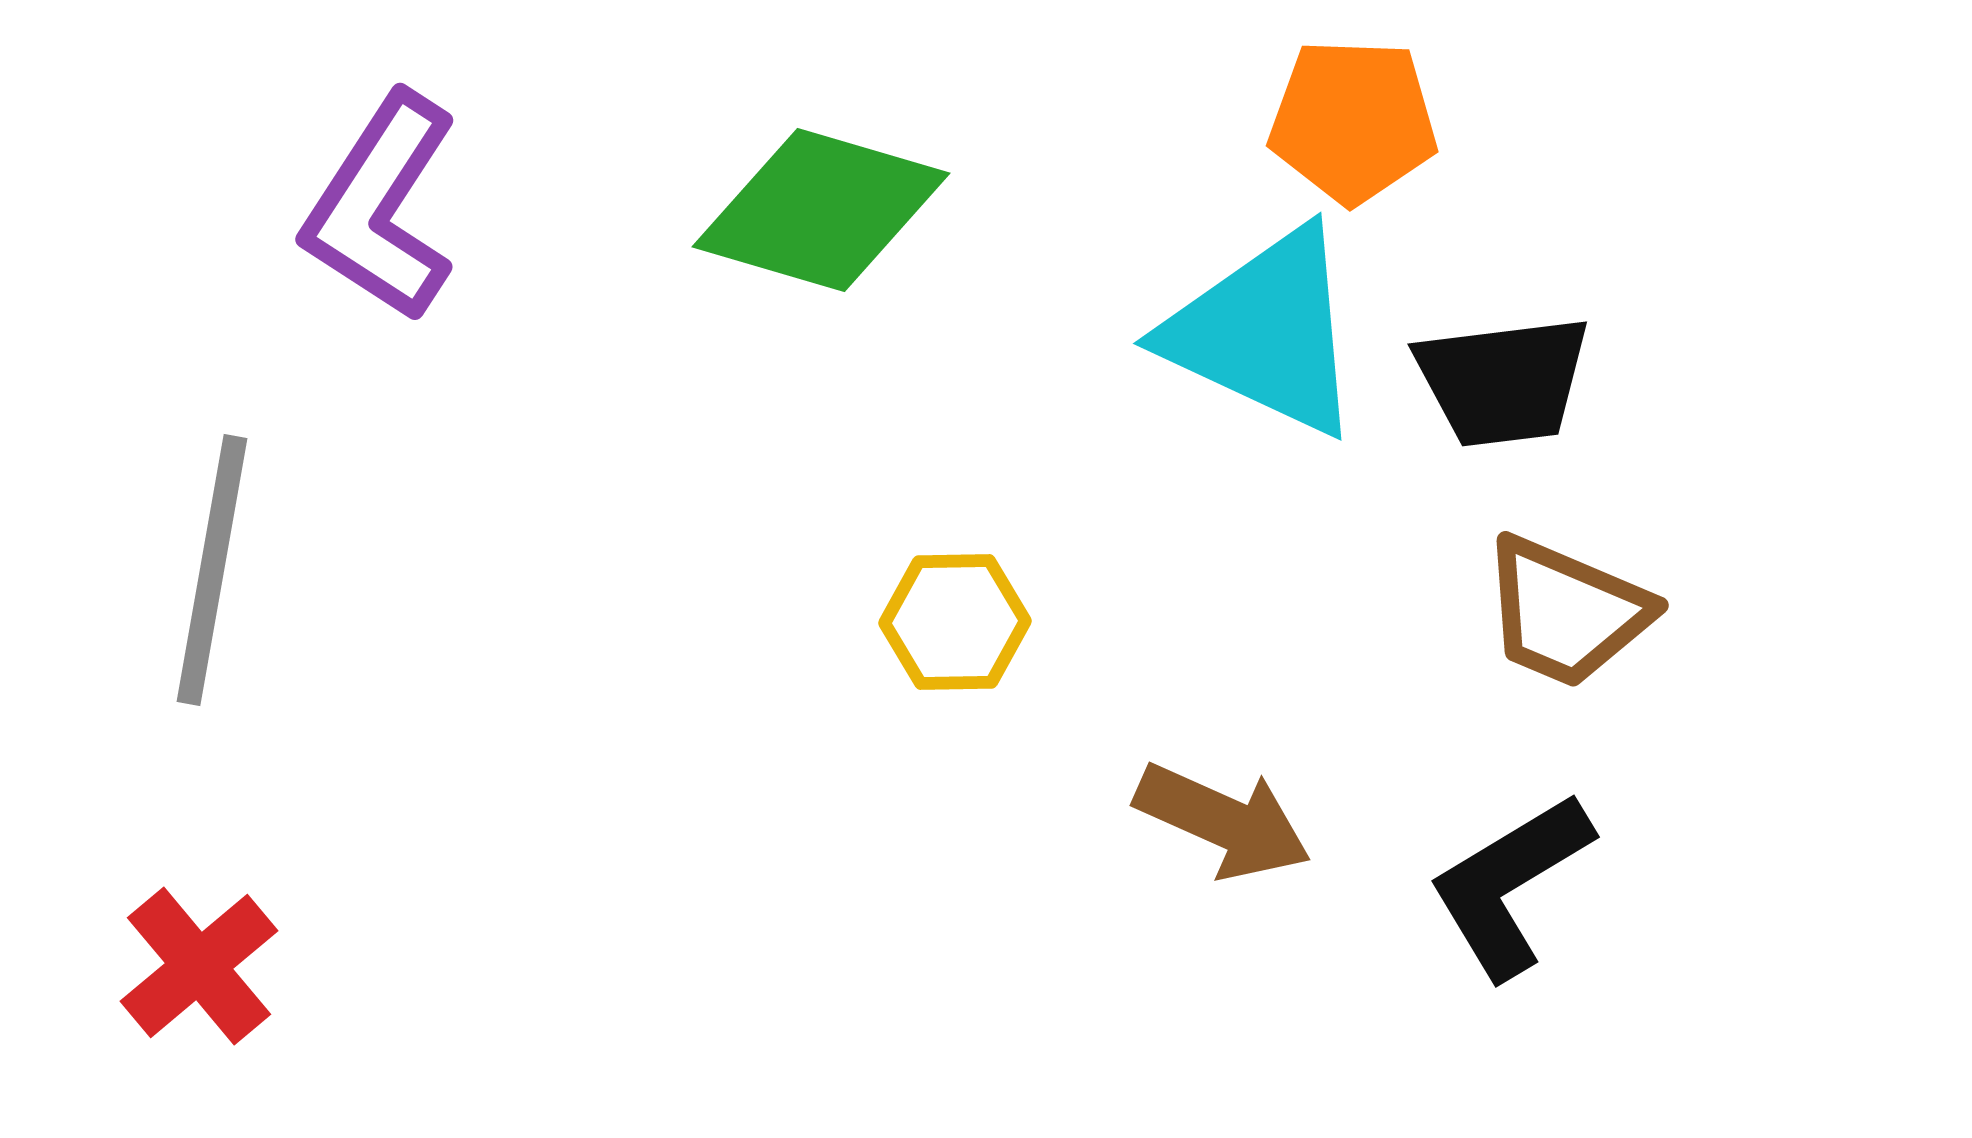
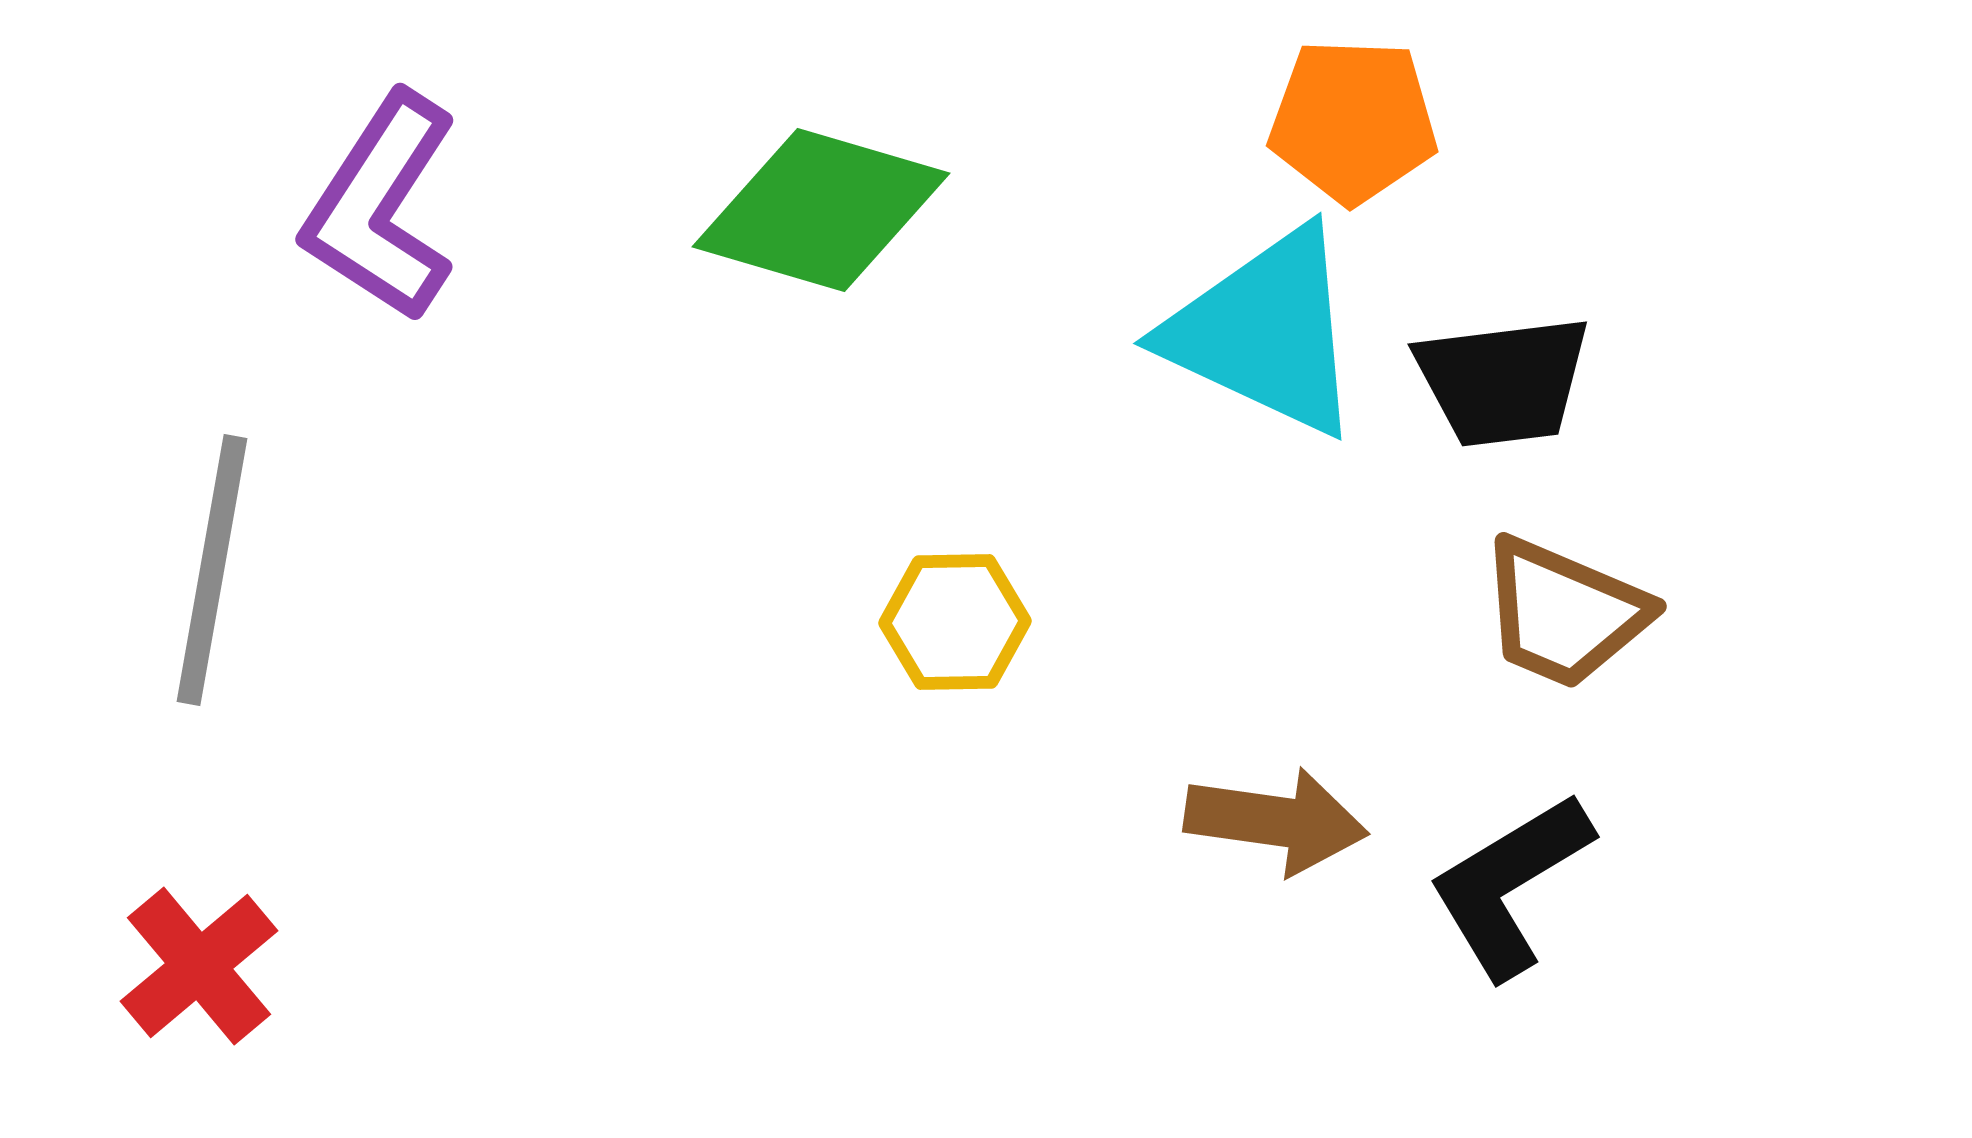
brown trapezoid: moved 2 px left, 1 px down
brown arrow: moved 53 px right; rotated 16 degrees counterclockwise
